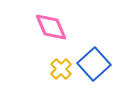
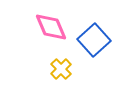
blue square: moved 24 px up
